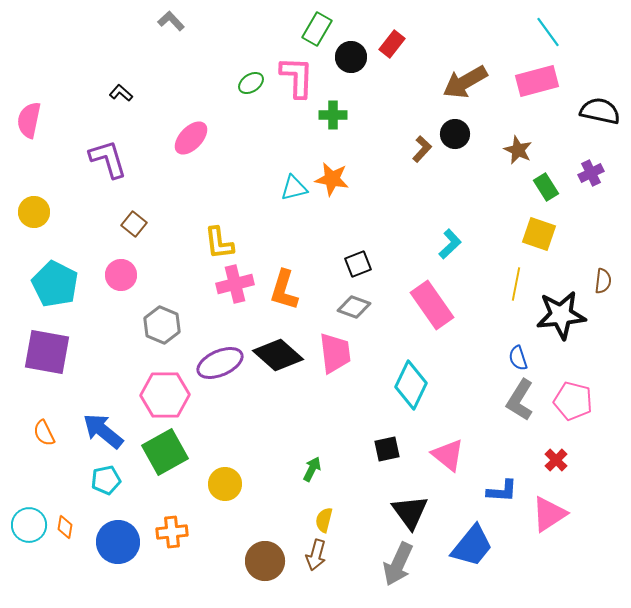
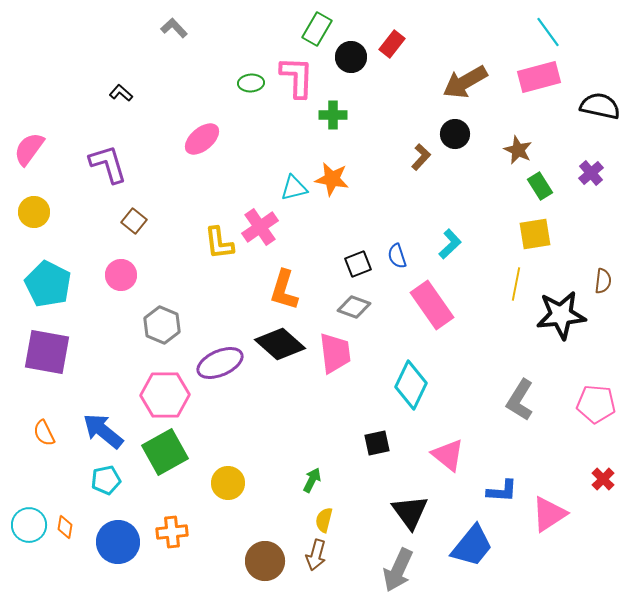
gray L-shape at (171, 21): moved 3 px right, 7 px down
pink rectangle at (537, 81): moved 2 px right, 4 px up
green ellipse at (251, 83): rotated 30 degrees clockwise
black semicircle at (600, 111): moved 5 px up
pink semicircle at (29, 120): moved 29 px down; rotated 24 degrees clockwise
pink ellipse at (191, 138): moved 11 px right, 1 px down; rotated 6 degrees clockwise
brown L-shape at (422, 149): moved 1 px left, 8 px down
purple L-shape at (108, 159): moved 5 px down
purple cross at (591, 173): rotated 15 degrees counterclockwise
green rectangle at (546, 187): moved 6 px left, 1 px up
brown square at (134, 224): moved 3 px up
yellow square at (539, 234): moved 4 px left; rotated 28 degrees counterclockwise
cyan pentagon at (55, 284): moved 7 px left
pink cross at (235, 284): moved 25 px right, 57 px up; rotated 21 degrees counterclockwise
black diamond at (278, 355): moved 2 px right, 11 px up
blue semicircle at (518, 358): moved 121 px left, 102 px up
pink pentagon at (573, 401): moved 23 px right, 3 px down; rotated 9 degrees counterclockwise
black square at (387, 449): moved 10 px left, 6 px up
red cross at (556, 460): moved 47 px right, 19 px down
green arrow at (312, 469): moved 11 px down
yellow circle at (225, 484): moved 3 px right, 1 px up
gray arrow at (398, 564): moved 6 px down
